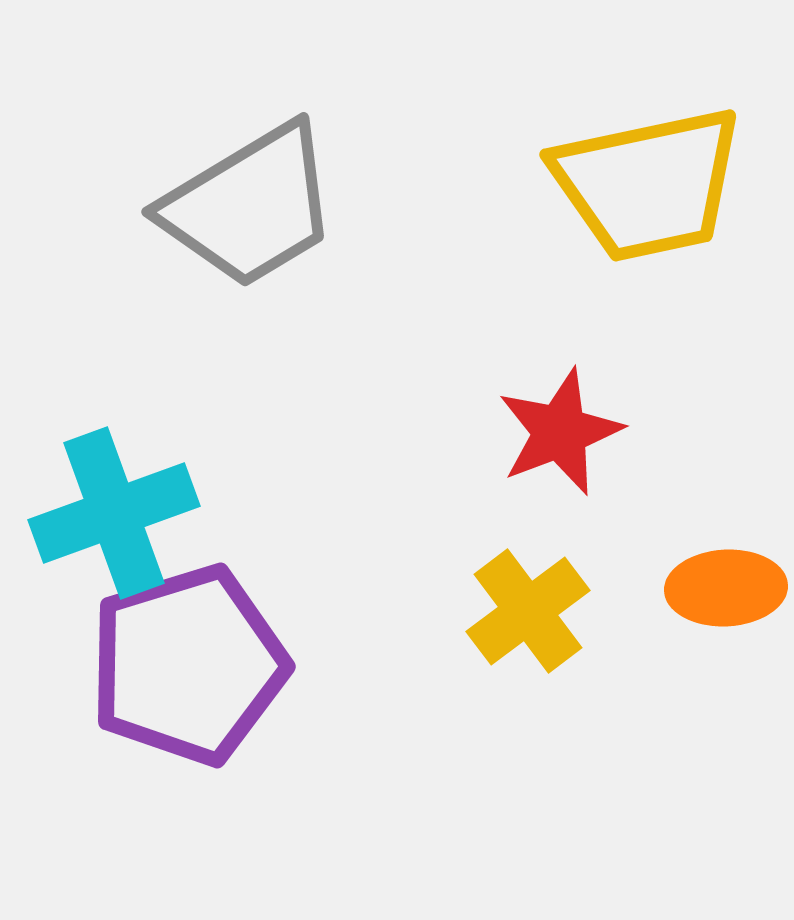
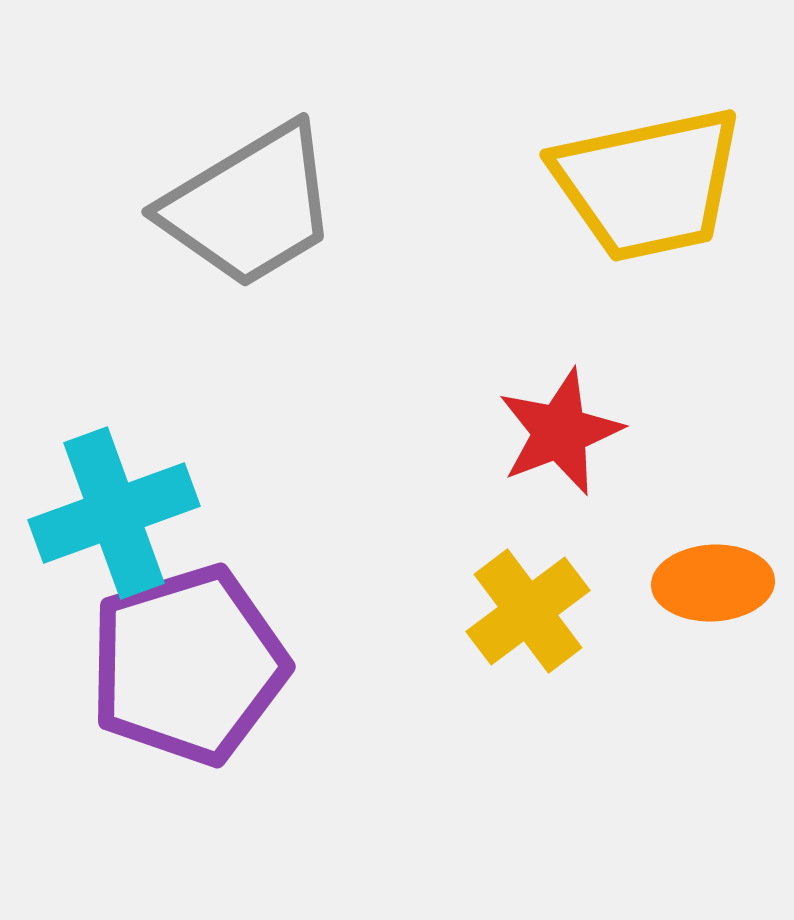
orange ellipse: moved 13 px left, 5 px up
